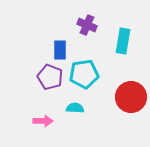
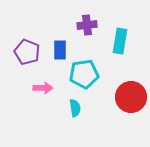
purple cross: rotated 30 degrees counterclockwise
cyan rectangle: moved 3 px left
purple pentagon: moved 23 px left, 25 px up
cyan semicircle: rotated 78 degrees clockwise
pink arrow: moved 33 px up
